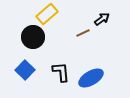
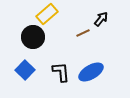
black arrow: moved 1 px left; rotated 14 degrees counterclockwise
blue ellipse: moved 6 px up
